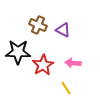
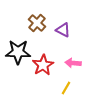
brown cross: moved 1 px left, 2 px up; rotated 18 degrees clockwise
yellow line: rotated 64 degrees clockwise
